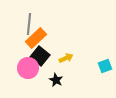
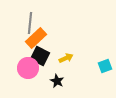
gray line: moved 1 px right, 1 px up
black square: rotated 12 degrees counterclockwise
black star: moved 1 px right, 1 px down
